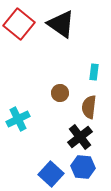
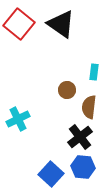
brown circle: moved 7 px right, 3 px up
